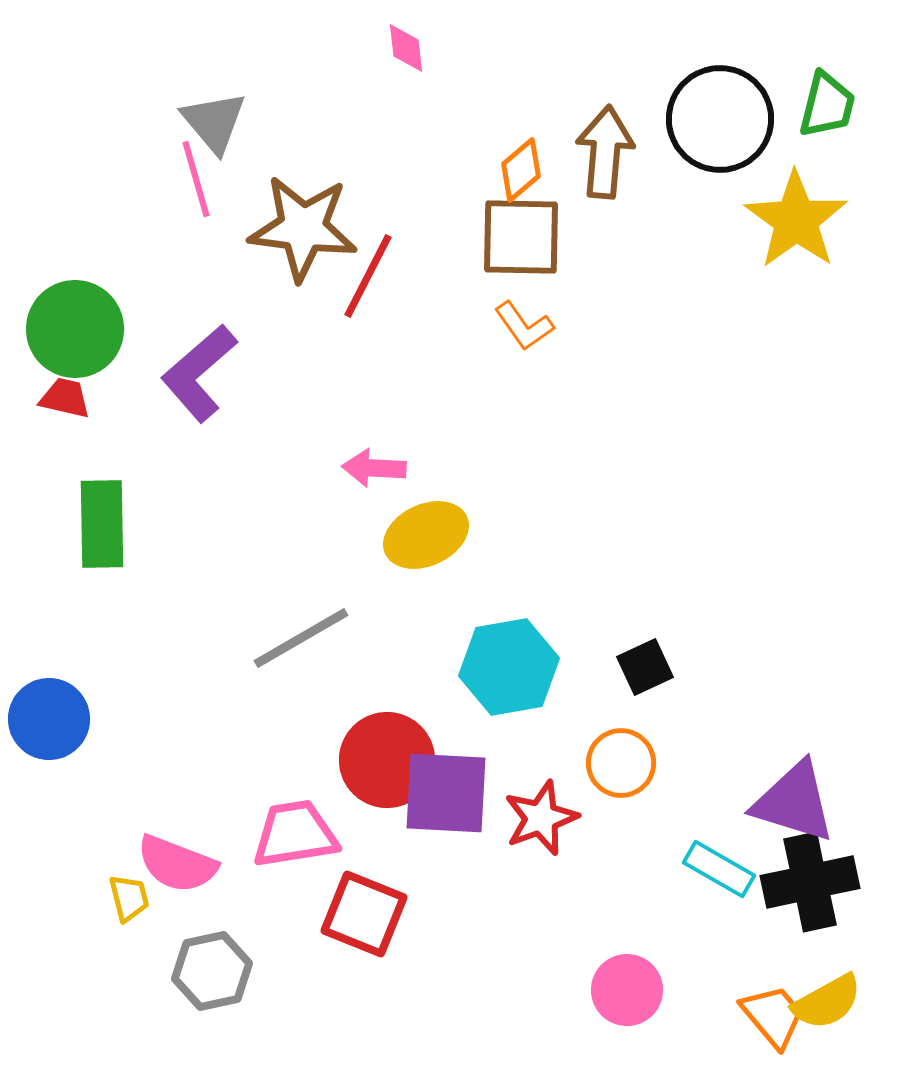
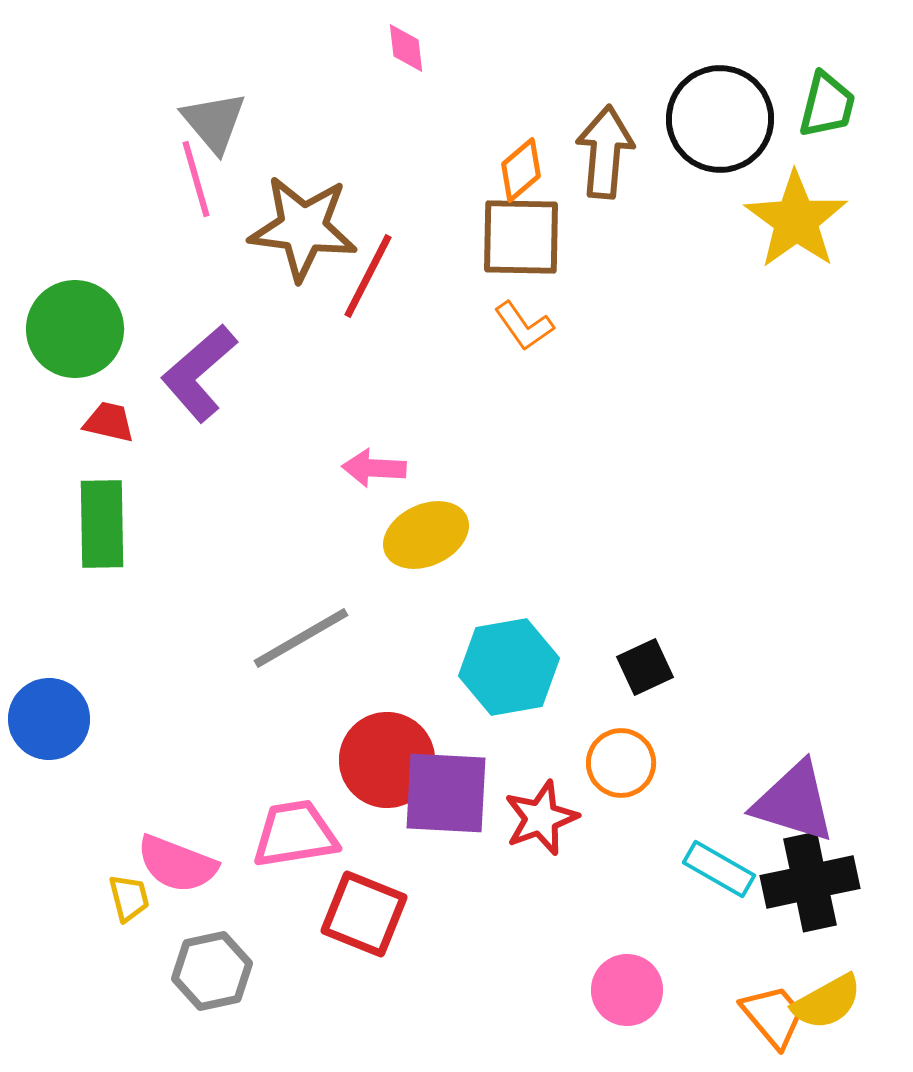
red trapezoid: moved 44 px right, 24 px down
